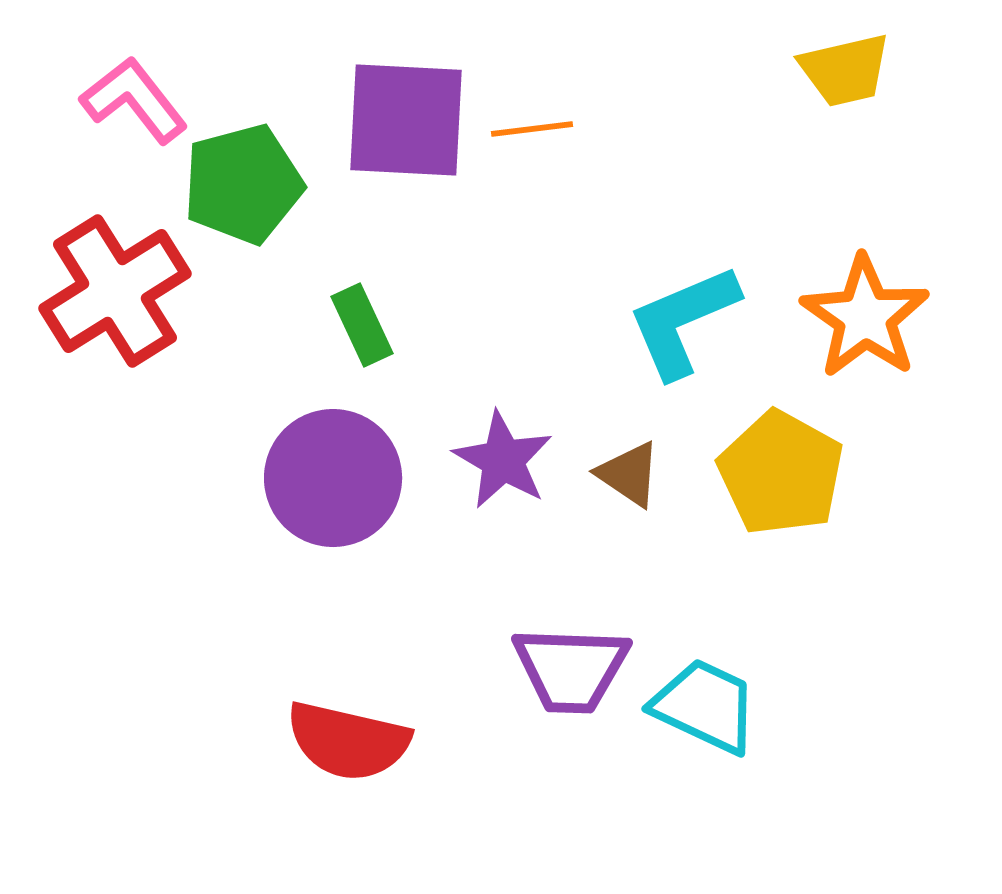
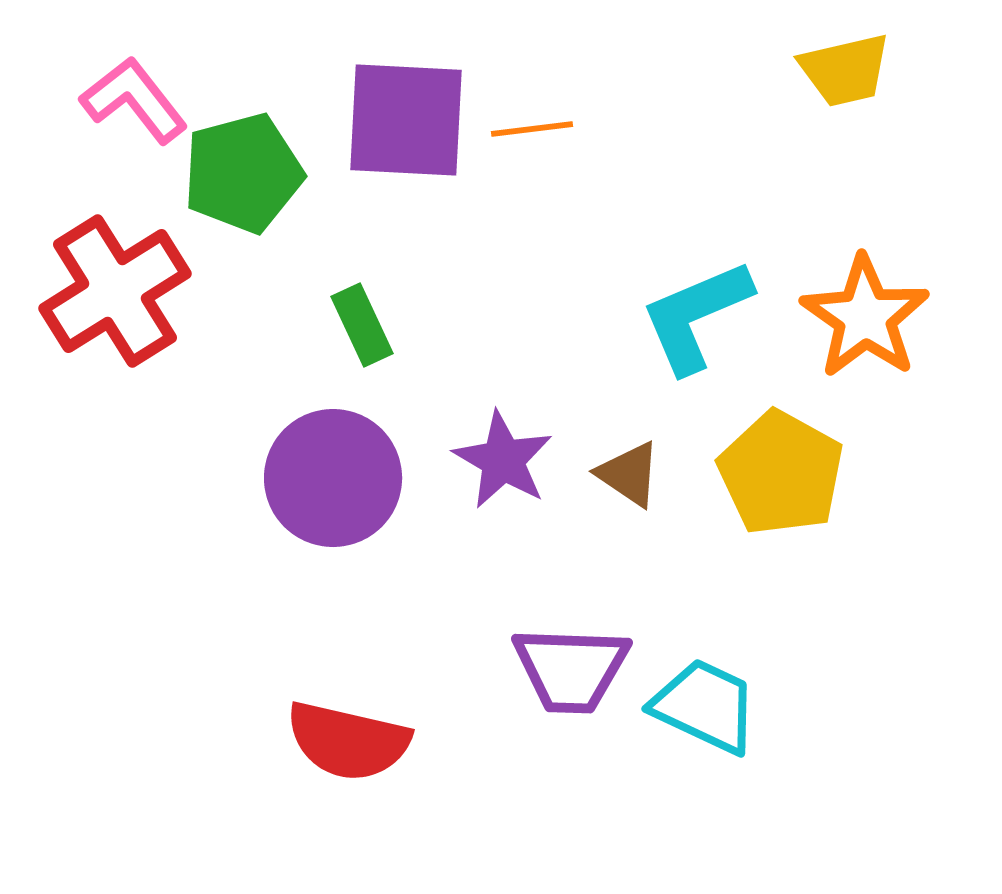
green pentagon: moved 11 px up
cyan L-shape: moved 13 px right, 5 px up
